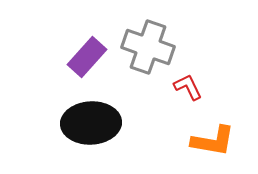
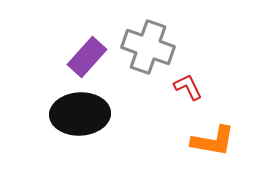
black ellipse: moved 11 px left, 9 px up
